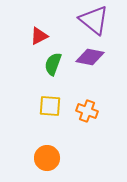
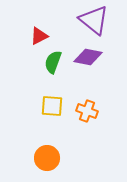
purple diamond: moved 2 px left
green semicircle: moved 2 px up
yellow square: moved 2 px right
